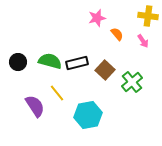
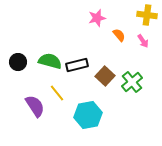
yellow cross: moved 1 px left, 1 px up
orange semicircle: moved 2 px right, 1 px down
black rectangle: moved 2 px down
brown square: moved 6 px down
